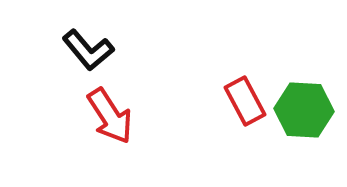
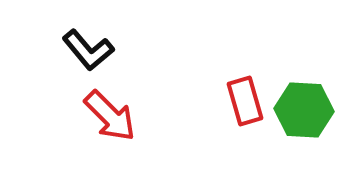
red rectangle: rotated 12 degrees clockwise
red arrow: rotated 12 degrees counterclockwise
